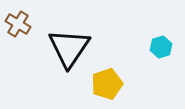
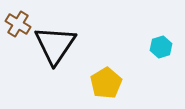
black triangle: moved 14 px left, 3 px up
yellow pentagon: moved 1 px left, 1 px up; rotated 12 degrees counterclockwise
